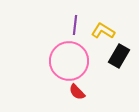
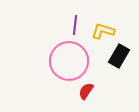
yellow L-shape: rotated 15 degrees counterclockwise
red semicircle: moved 9 px right, 1 px up; rotated 78 degrees clockwise
